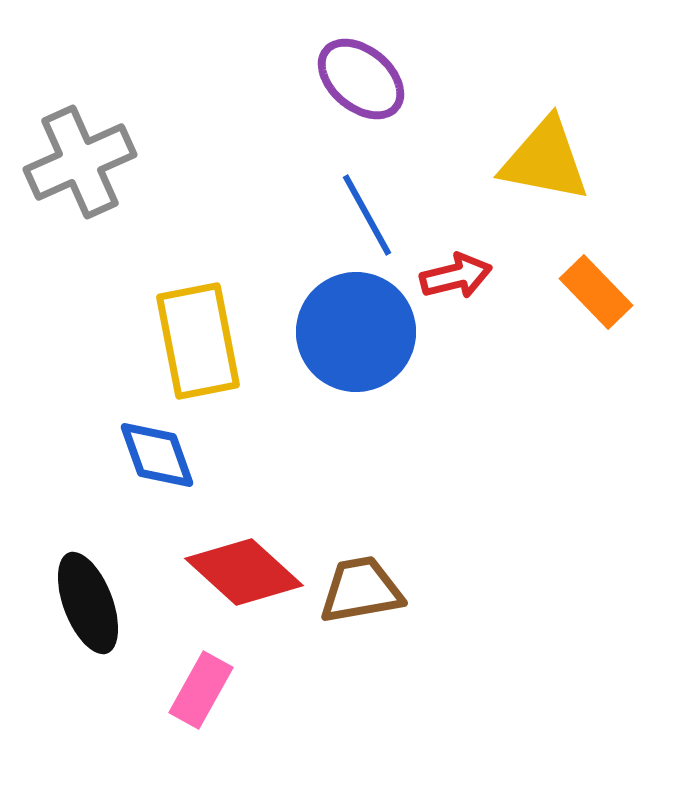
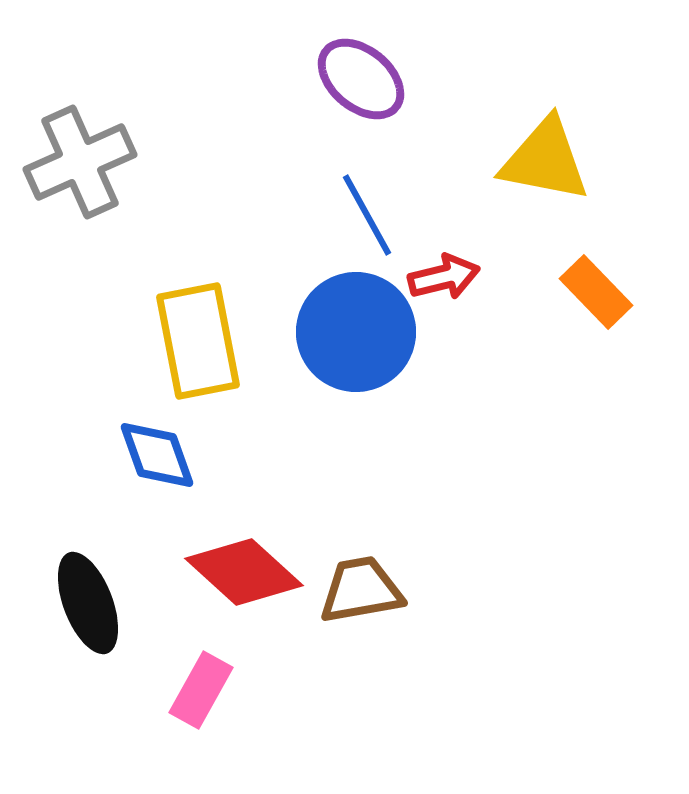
red arrow: moved 12 px left, 1 px down
